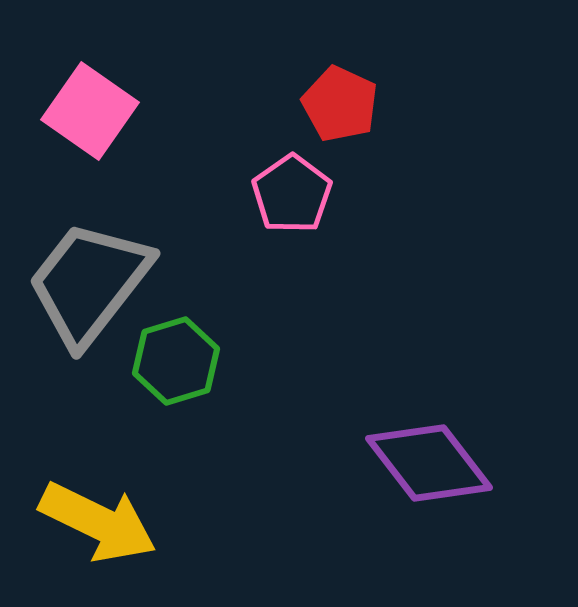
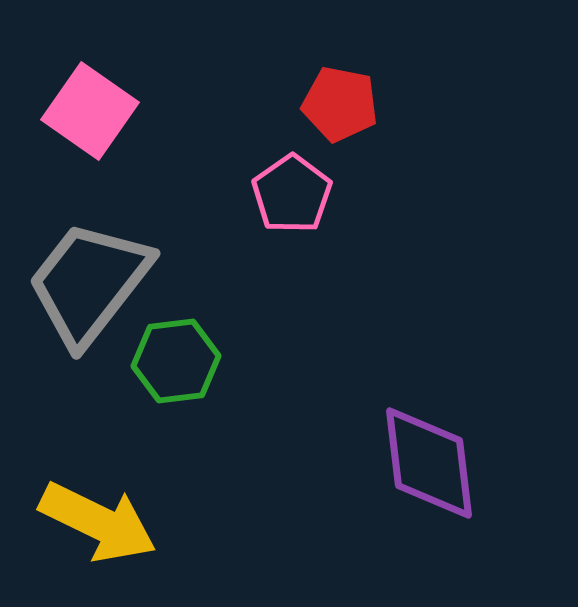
red pentagon: rotated 14 degrees counterclockwise
green hexagon: rotated 10 degrees clockwise
purple diamond: rotated 31 degrees clockwise
